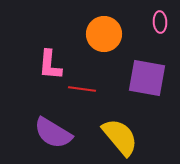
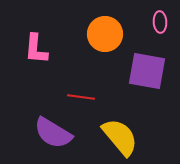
orange circle: moved 1 px right
pink L-shape: moved 14 px left, 16 px up
purple square: moved 7 px up
red line: moved 1 px left, 8 px down
